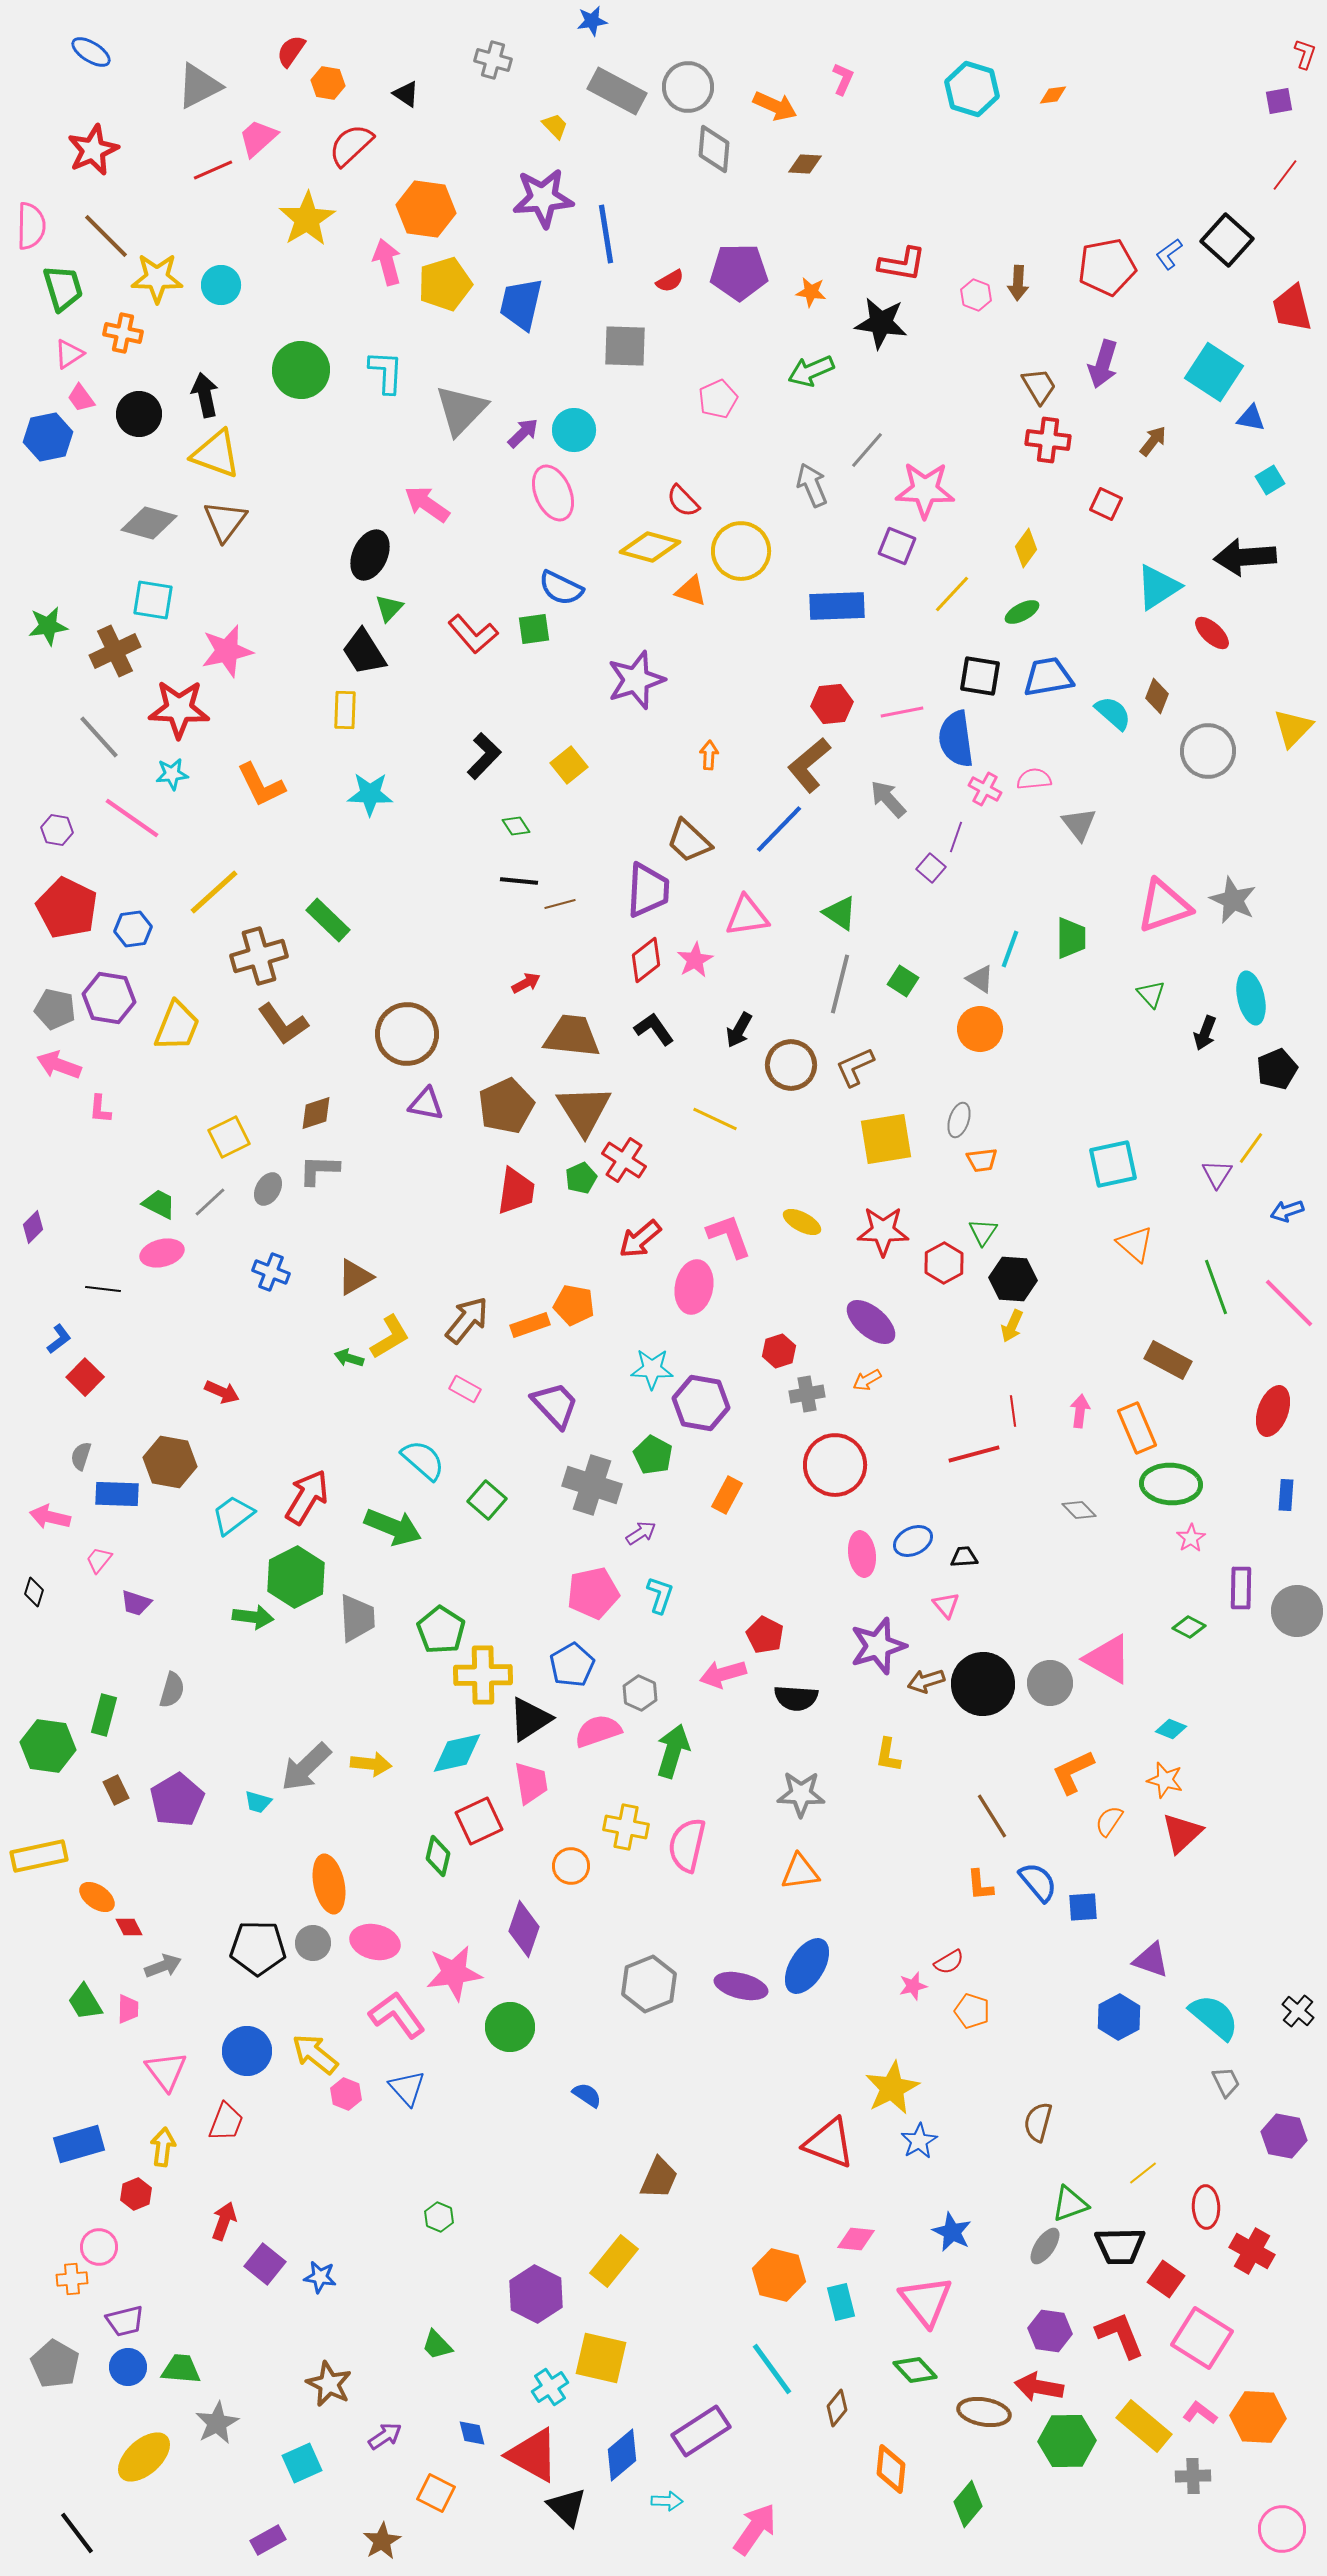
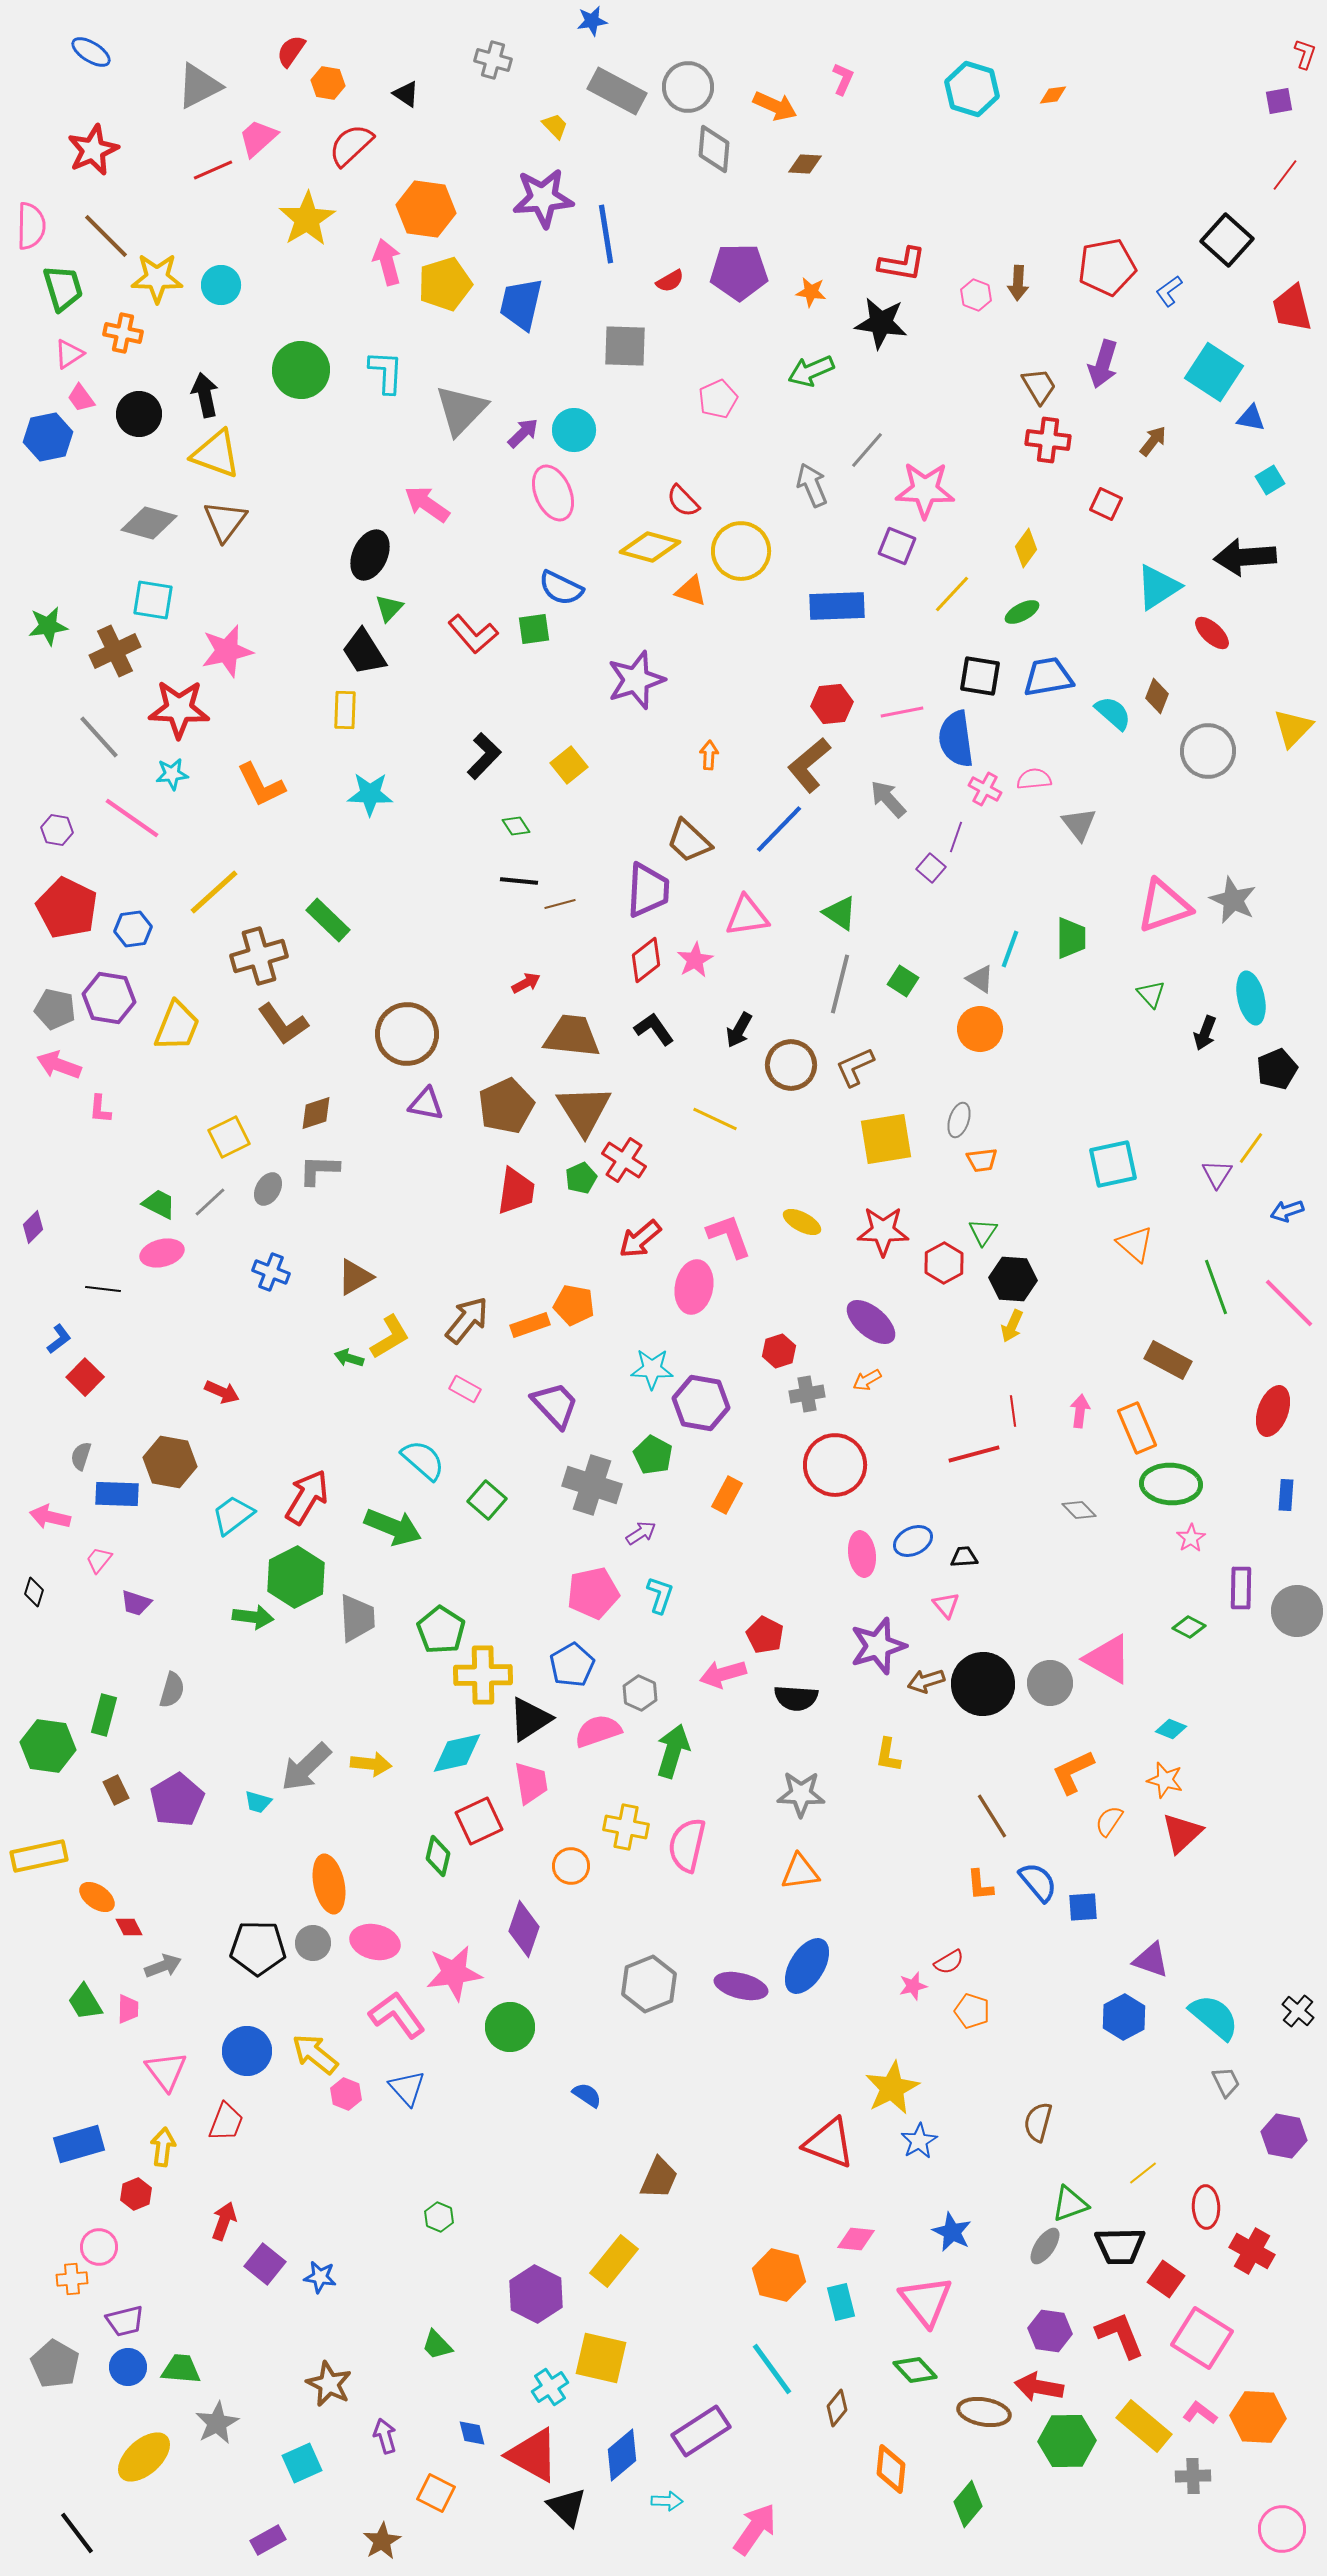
blue L-shape at (1169, 254): moved 37 px down
blue hexagon at (1119, 2017): moved 5 px right
purple arrow at (385, 2436): rotated 72 degrees counterclockwise
